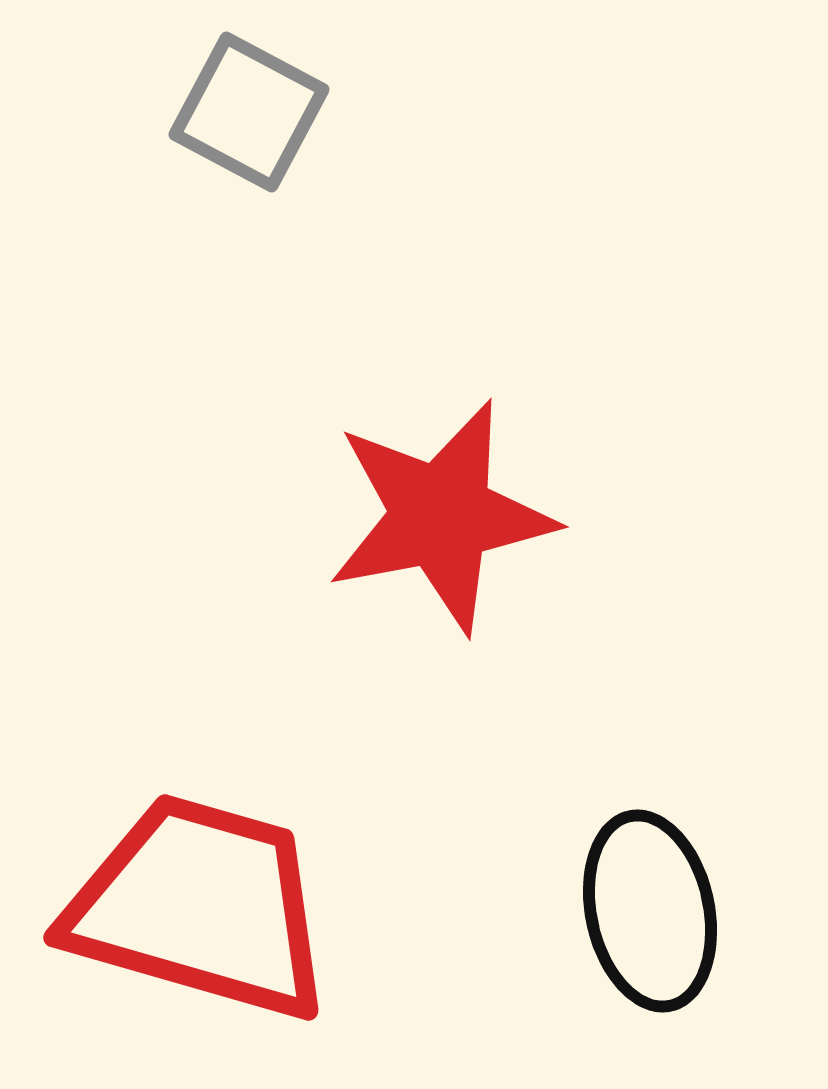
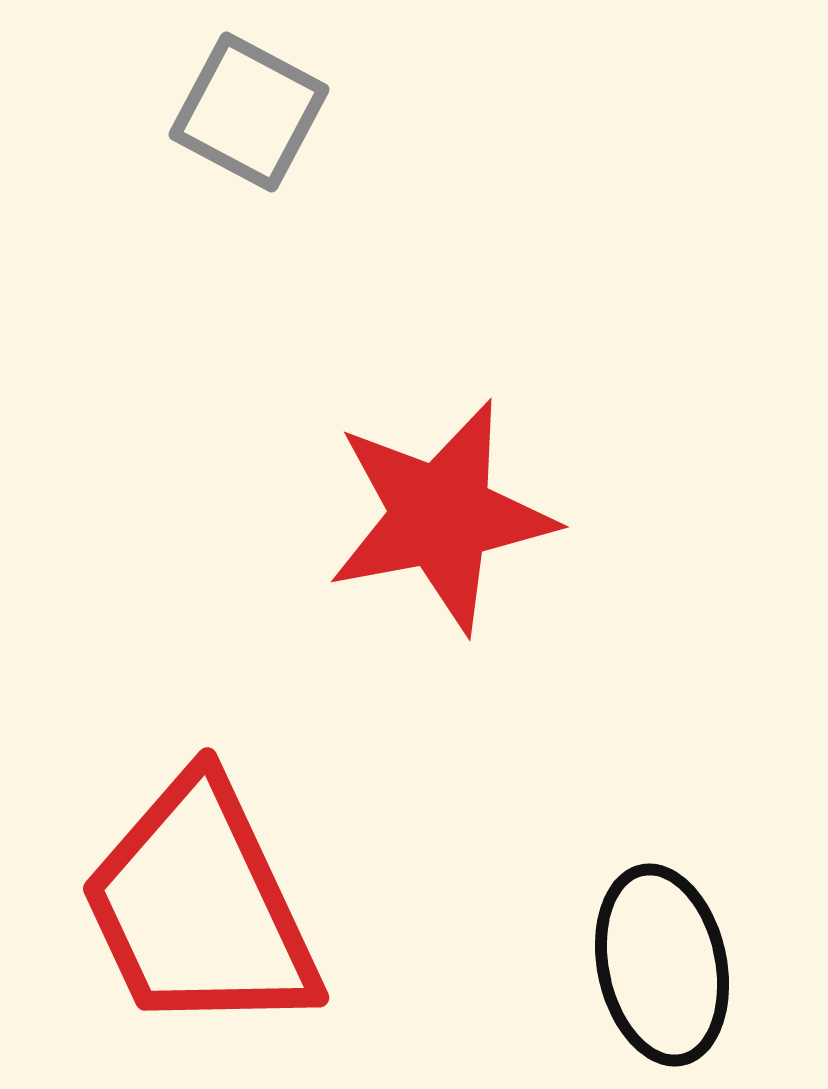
red trapezoid: rotated 131 degrees counterclockwise
black ellipse: moved 12 px right, 54 px down
